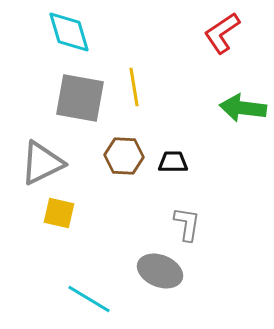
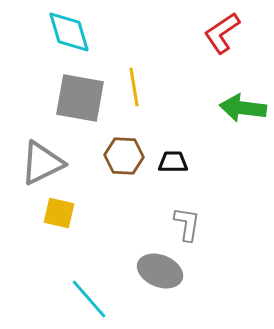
cyan line: rotated 18 degrees clockwise
